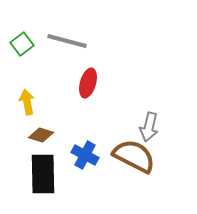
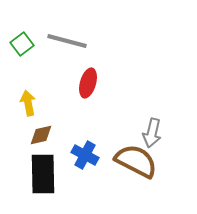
yellow arrow: moved 1 px right, 1 px down
gray arrow: moved 3 px right, 6 px down
brown diamond: rotated 30 degrees counterclockwise
brown semicircle: moved 2 px right, 5 px down
